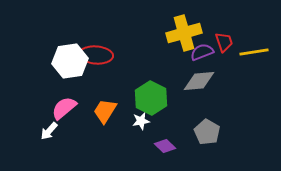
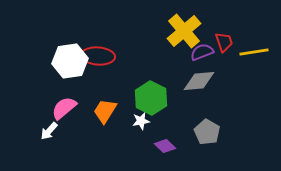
yellow cross: moved 2 px up; rotated 24 degrees counterclockwise
red ellipse: moved 2 px right, 1 px down
